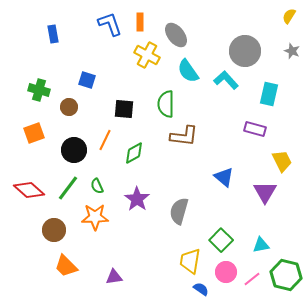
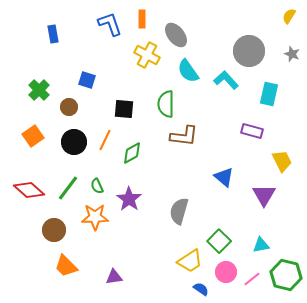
orange rectangle at (140, 22): moved 2 px right, 3 px up
gray circle at (245, 51): moved 4 px right
gray star at (292, 51): moved 3 px down
green cross at (39, 90): rotated 30 degrees clockwise
purple rectangle at (255, 129): moved 3 px left, 2 px down
orange square at (34, 133): moved 1 px left, 3 px down; rotated 15 degrees counterclockwise
black circle at (74, 150): moved 8 px up
green diamond at (134, 153): moved 2 px left
purple triangle at (265, 192): moved 1 px left, 3 px down
purple star at (137, 199): moved 8 px left
green square at (221, 240): moved 2 px left, 1 px down
yellow trapezoid at (190, 261): rotated 132 degrees counterclockwise
